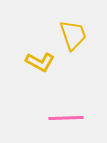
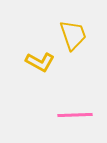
pink line: moved 9 px right, 3 px up
